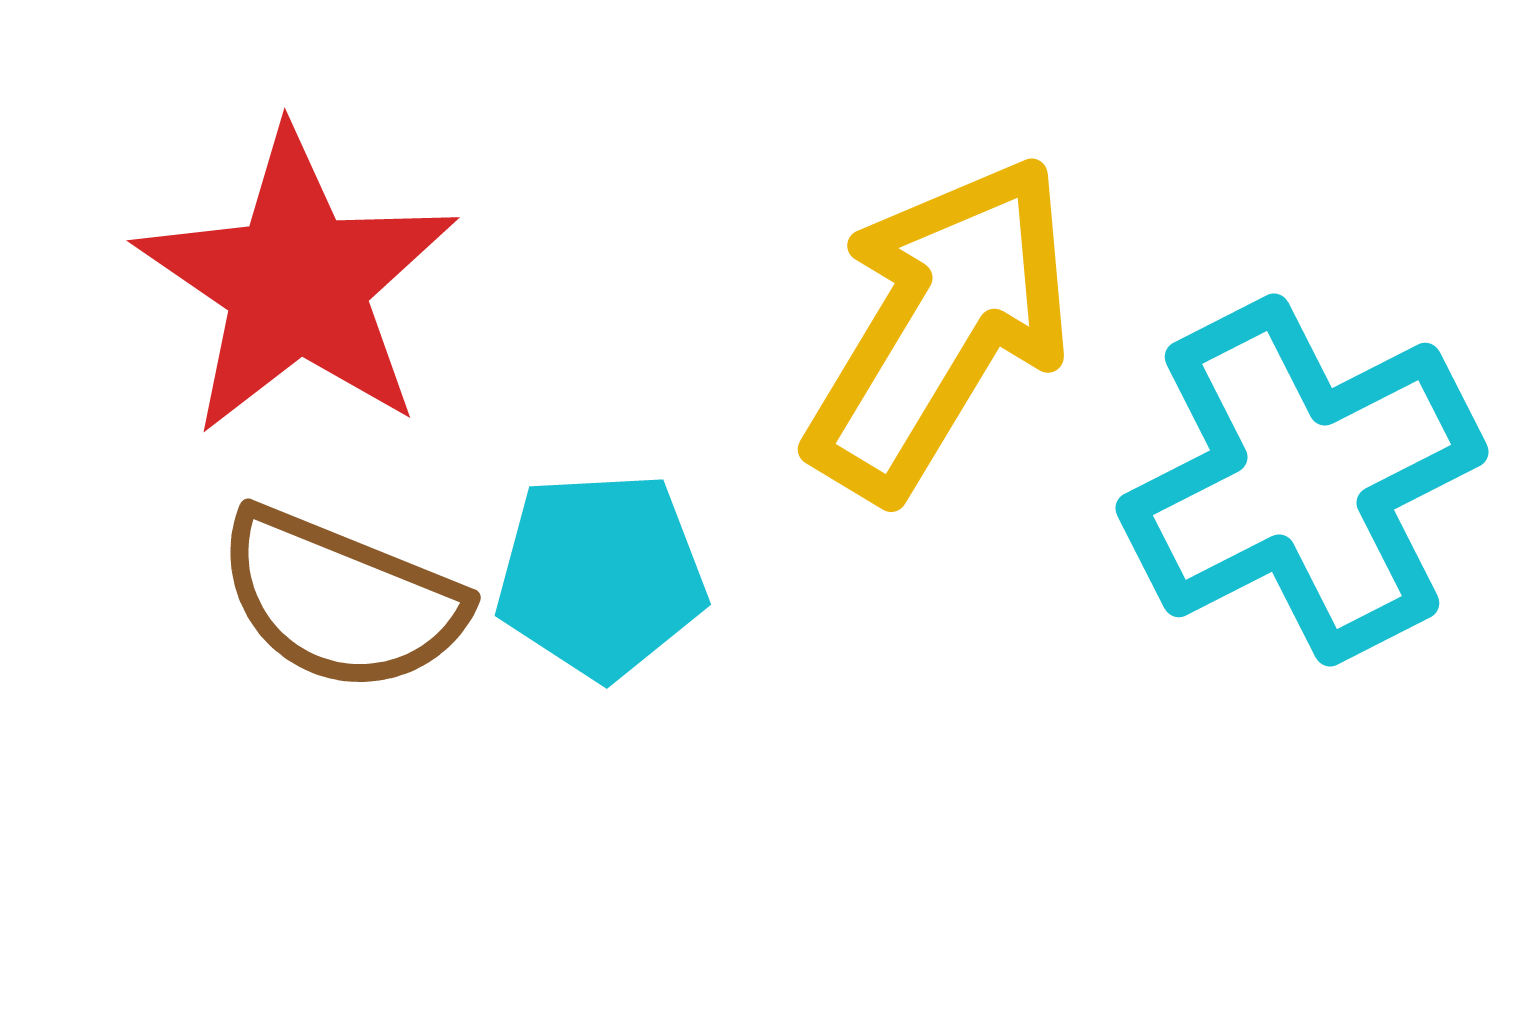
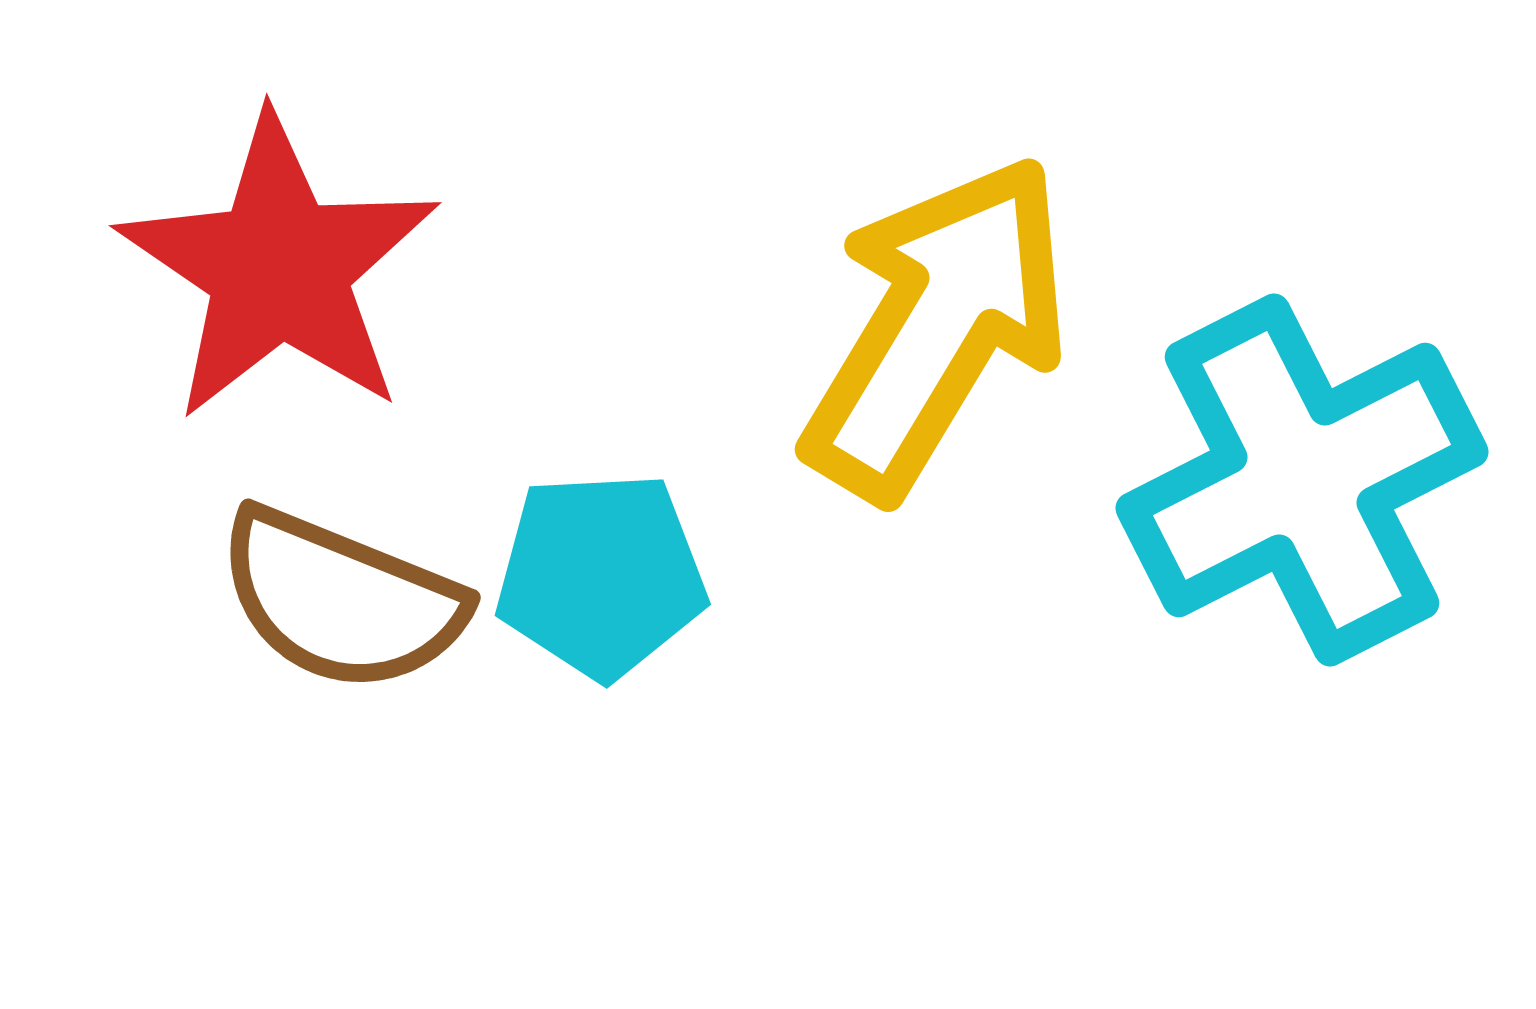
red star: moved 18 px left, 15 px up
yellow arrow: moved 3 px left
